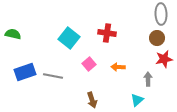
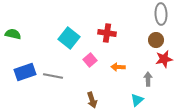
brown circle: moved 1 px left, 2 px down
pink square: moved 1 px right, 4 px up
